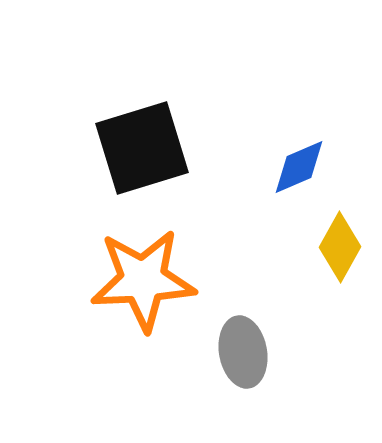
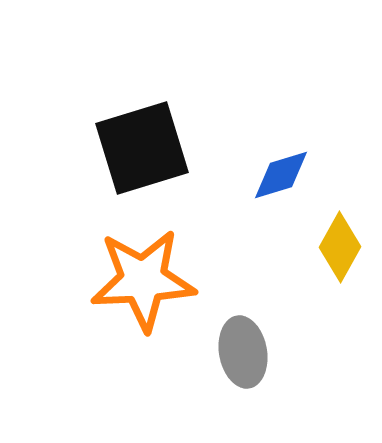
blue diamond: moved 18 px left, 8 px down; rotated 6 degrees clockwise
